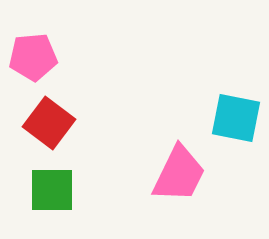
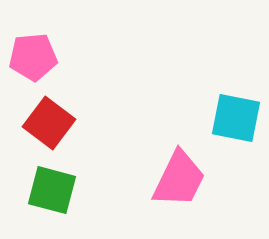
pink trapezoid: moved 5 px down
green square: rotated 15 degrees clockwise
